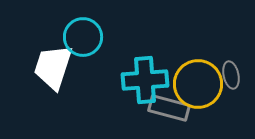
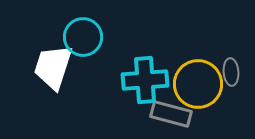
gray ellipse: moved 3 px up; rotated 8 degrees clockwise
gray rectangle: moved 2 px right, 6 px down
